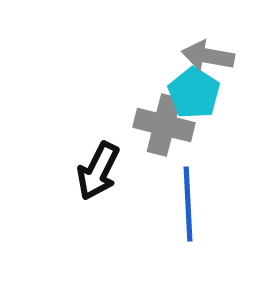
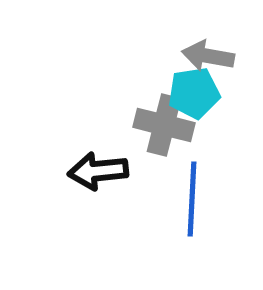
cyan pentagon: rotated 30 degrees clockwise
black arrow: rotated 58 degrees clockwise
blue line: moved 4 px right, 5 px up; rotated 6 degrees clockwise
